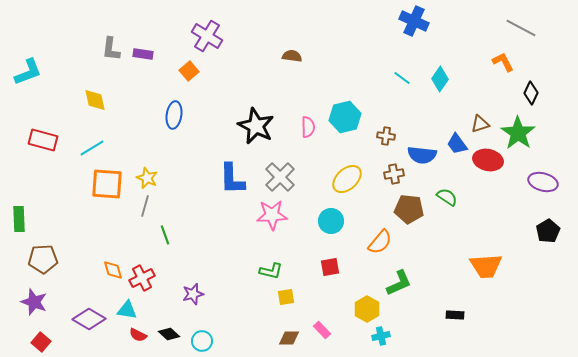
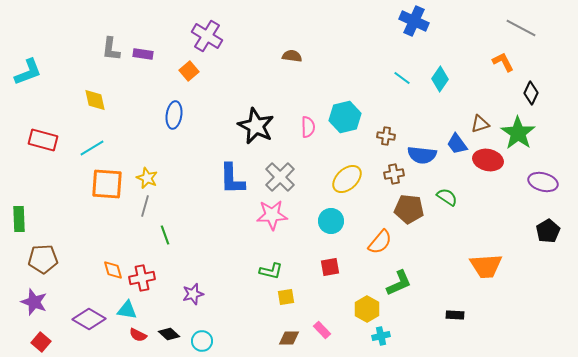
red cross at (142, 278): rotated 15 degrees clockwise
